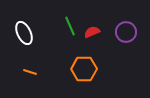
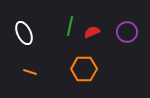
green line: rotated 36 degrees clockwise
purple circle: moved 1 px right
